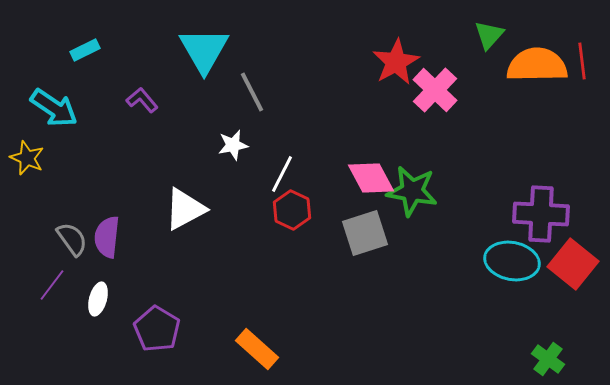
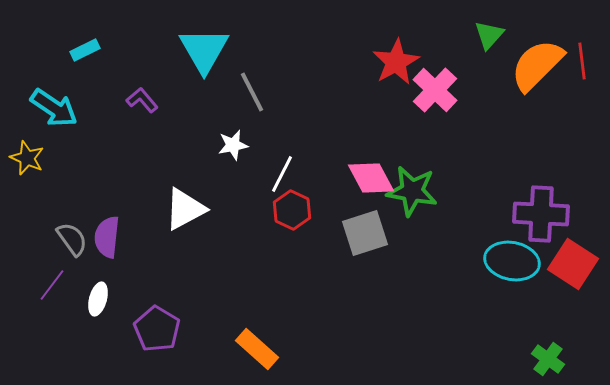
orange semicircle: rotated 44 degrees counterclockwise
red square: rotated 6 degrees counterclockwise
